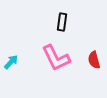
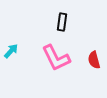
cyan arrow: moved 11 px up
